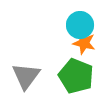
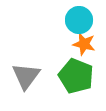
cyan circle: moved 1 px left, 5 px up
orange star: moved 1 px down
